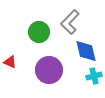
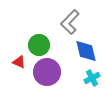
green circle: moved 13 px down
red triangle: moved 9 px right
purple circle: moved 2 px left, 2 px down
cyan cross: moved 2 px left, 2 px down; rotated 14 degrees counterclockwise
